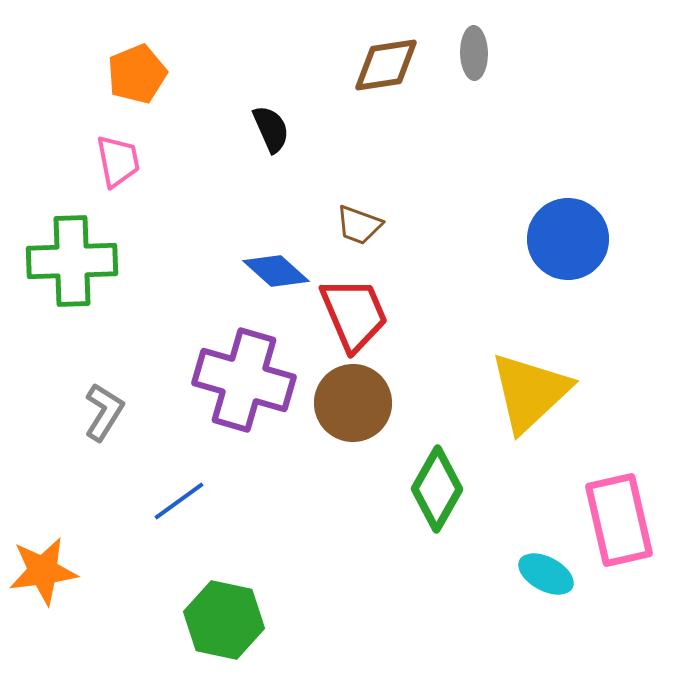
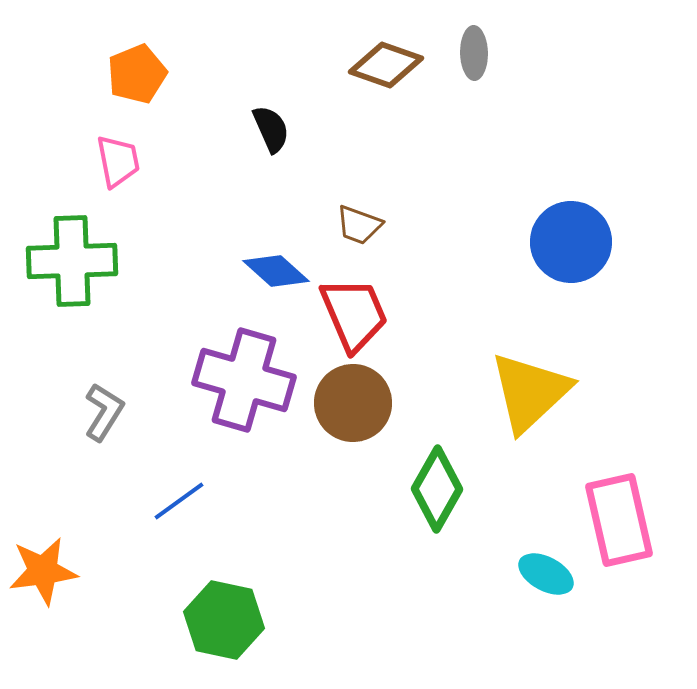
brown diamond: rotated 28 degrees clockwise
blue circle: moved 3 px right, 3 px down
